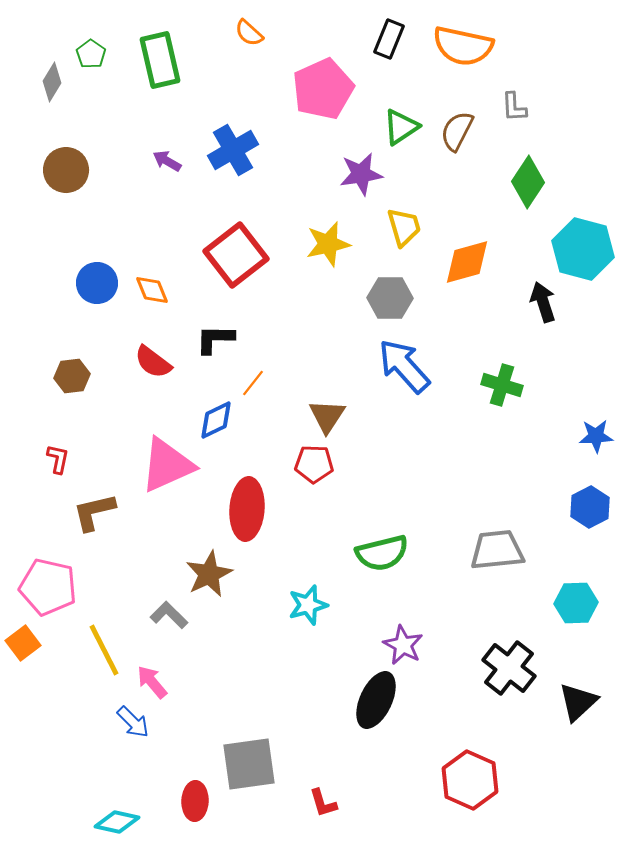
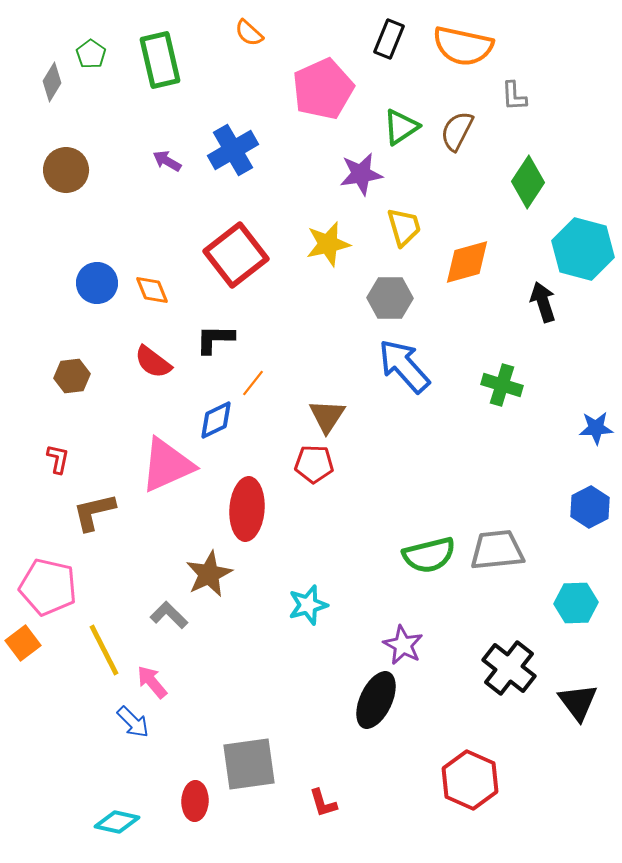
gray L-shape at (514, 107): moved 11 px up
blue star at (596, 436): moved 8 px up
green semicircle at (382, 553): moved 47 px right, 2 px down
black triangle at (578, 702): rotated 24 degrees counterclockwise
